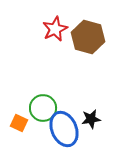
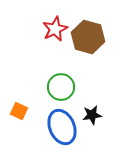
green circle: moved 18 px right, 21 px up
black star: moved 1 px right, 4 px up
orange square: moved 12 px up
blue ellipse: moved 2 px left, 2 px up
